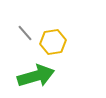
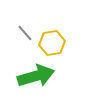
yellow hexagon: moved 1 px left, 1 px down
